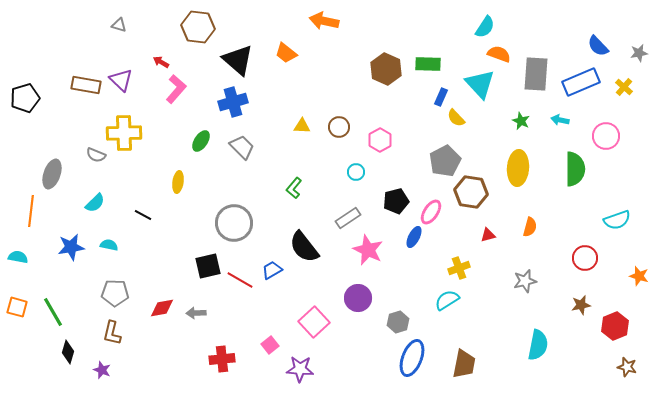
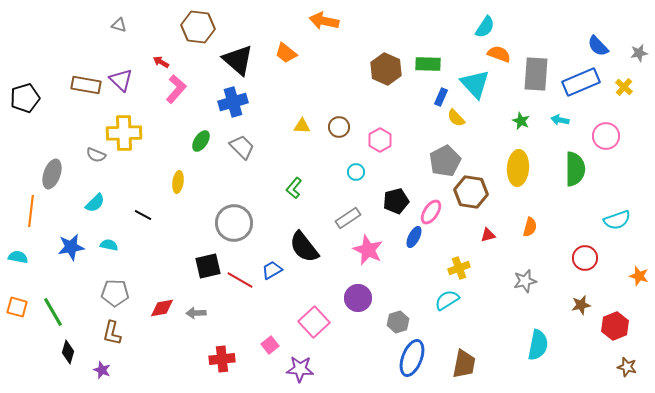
cyan triangle at (480, 84): moved 5 px left
